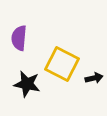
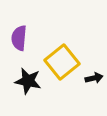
yellow square: moved 2 px up; rotated 24 degrees clockwise
black star: moved 1 px right, 3 px up
